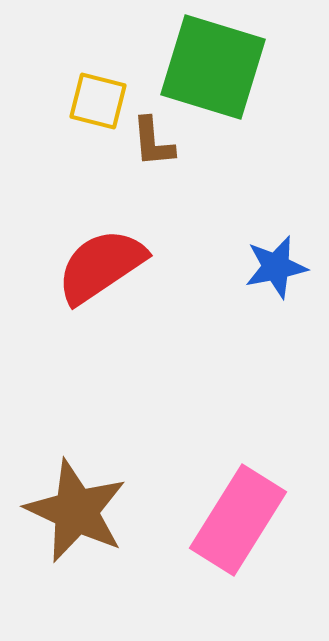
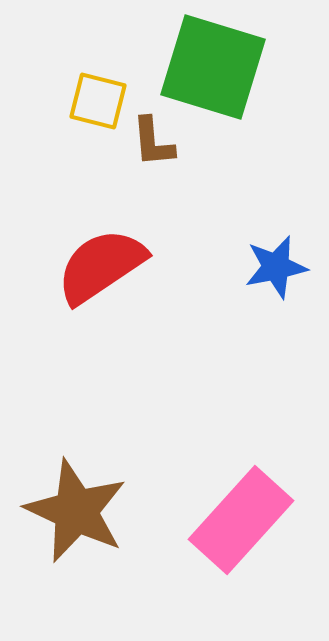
pink rectangle: moved 3 px right; rotated 10 degrees clockwise
